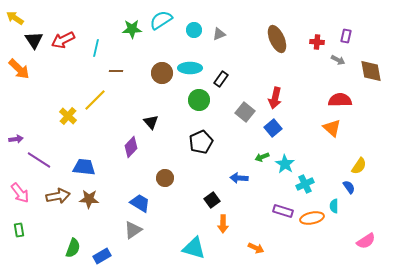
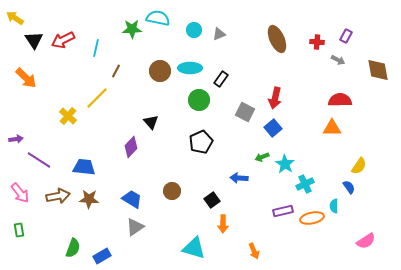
cyan semicircle at (161, 20): moved 3 px left, 2 px up; rotated 45 degrees clockwise
purple rectangle at (346, 36): rotated 16 degrees clockwise
orange arrow at (19, 69): moved 7 px right, 9 px down
brown line at (116, 71): rotated 64 degrees counterclockwise
brown diamond at (371, 71): moved 7 px right, 1 px up
brown circle at (162, 73): moved 2 px left, 2 px up
yellow line at (95, 100): moved 2 px right, 2 px up
gray square at (245, 112): rotated 12 degrees counterclockwise
orange triangle at (332, 128): rotated 42 degrees counterclockwise
brown circle at (165, 178): moved 7 px right, 13 px down
blue trapezoid at (140, 203): moved 8 px left, 4 px up
purple rectangle at (283, 211): rotated 30 degrees counterclockwise
gray triangle at (133, 230): moved 2 px right, 3 px up
orange arrow at (256, 248): moved 2 px left, 3 px down; rotated 42 degrees clockwise
